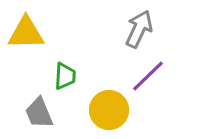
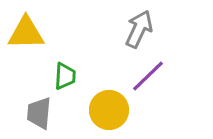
gray trapezoid: rotated 28 degrees clockwise
